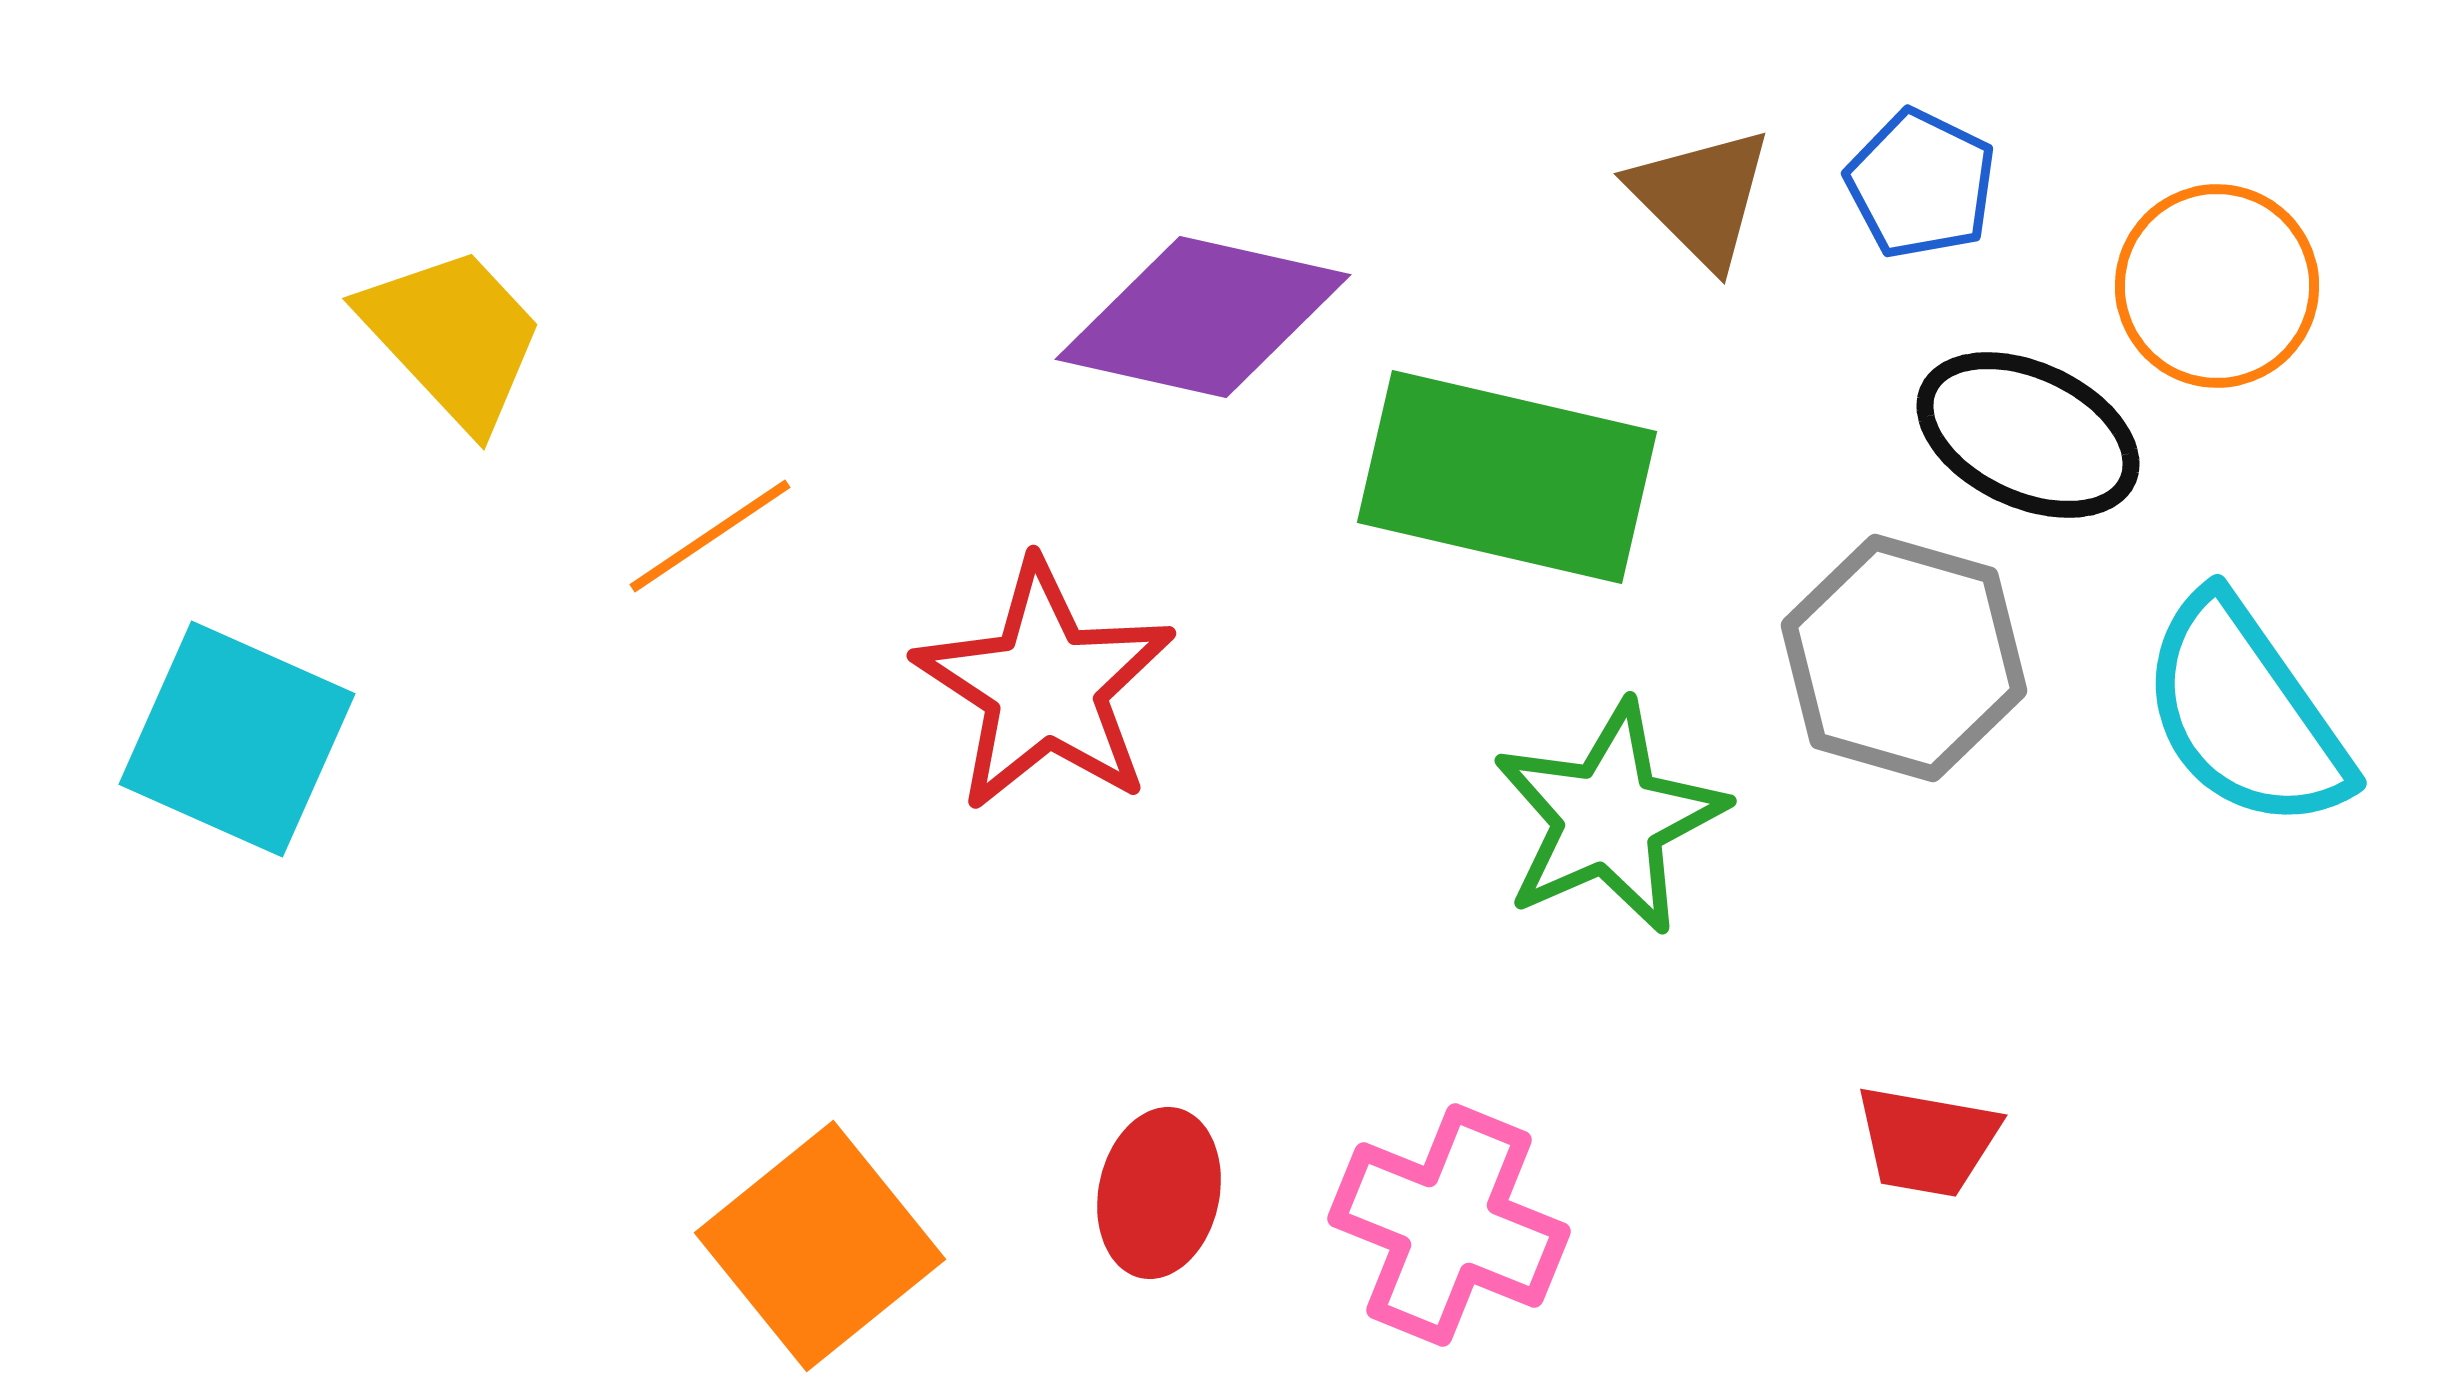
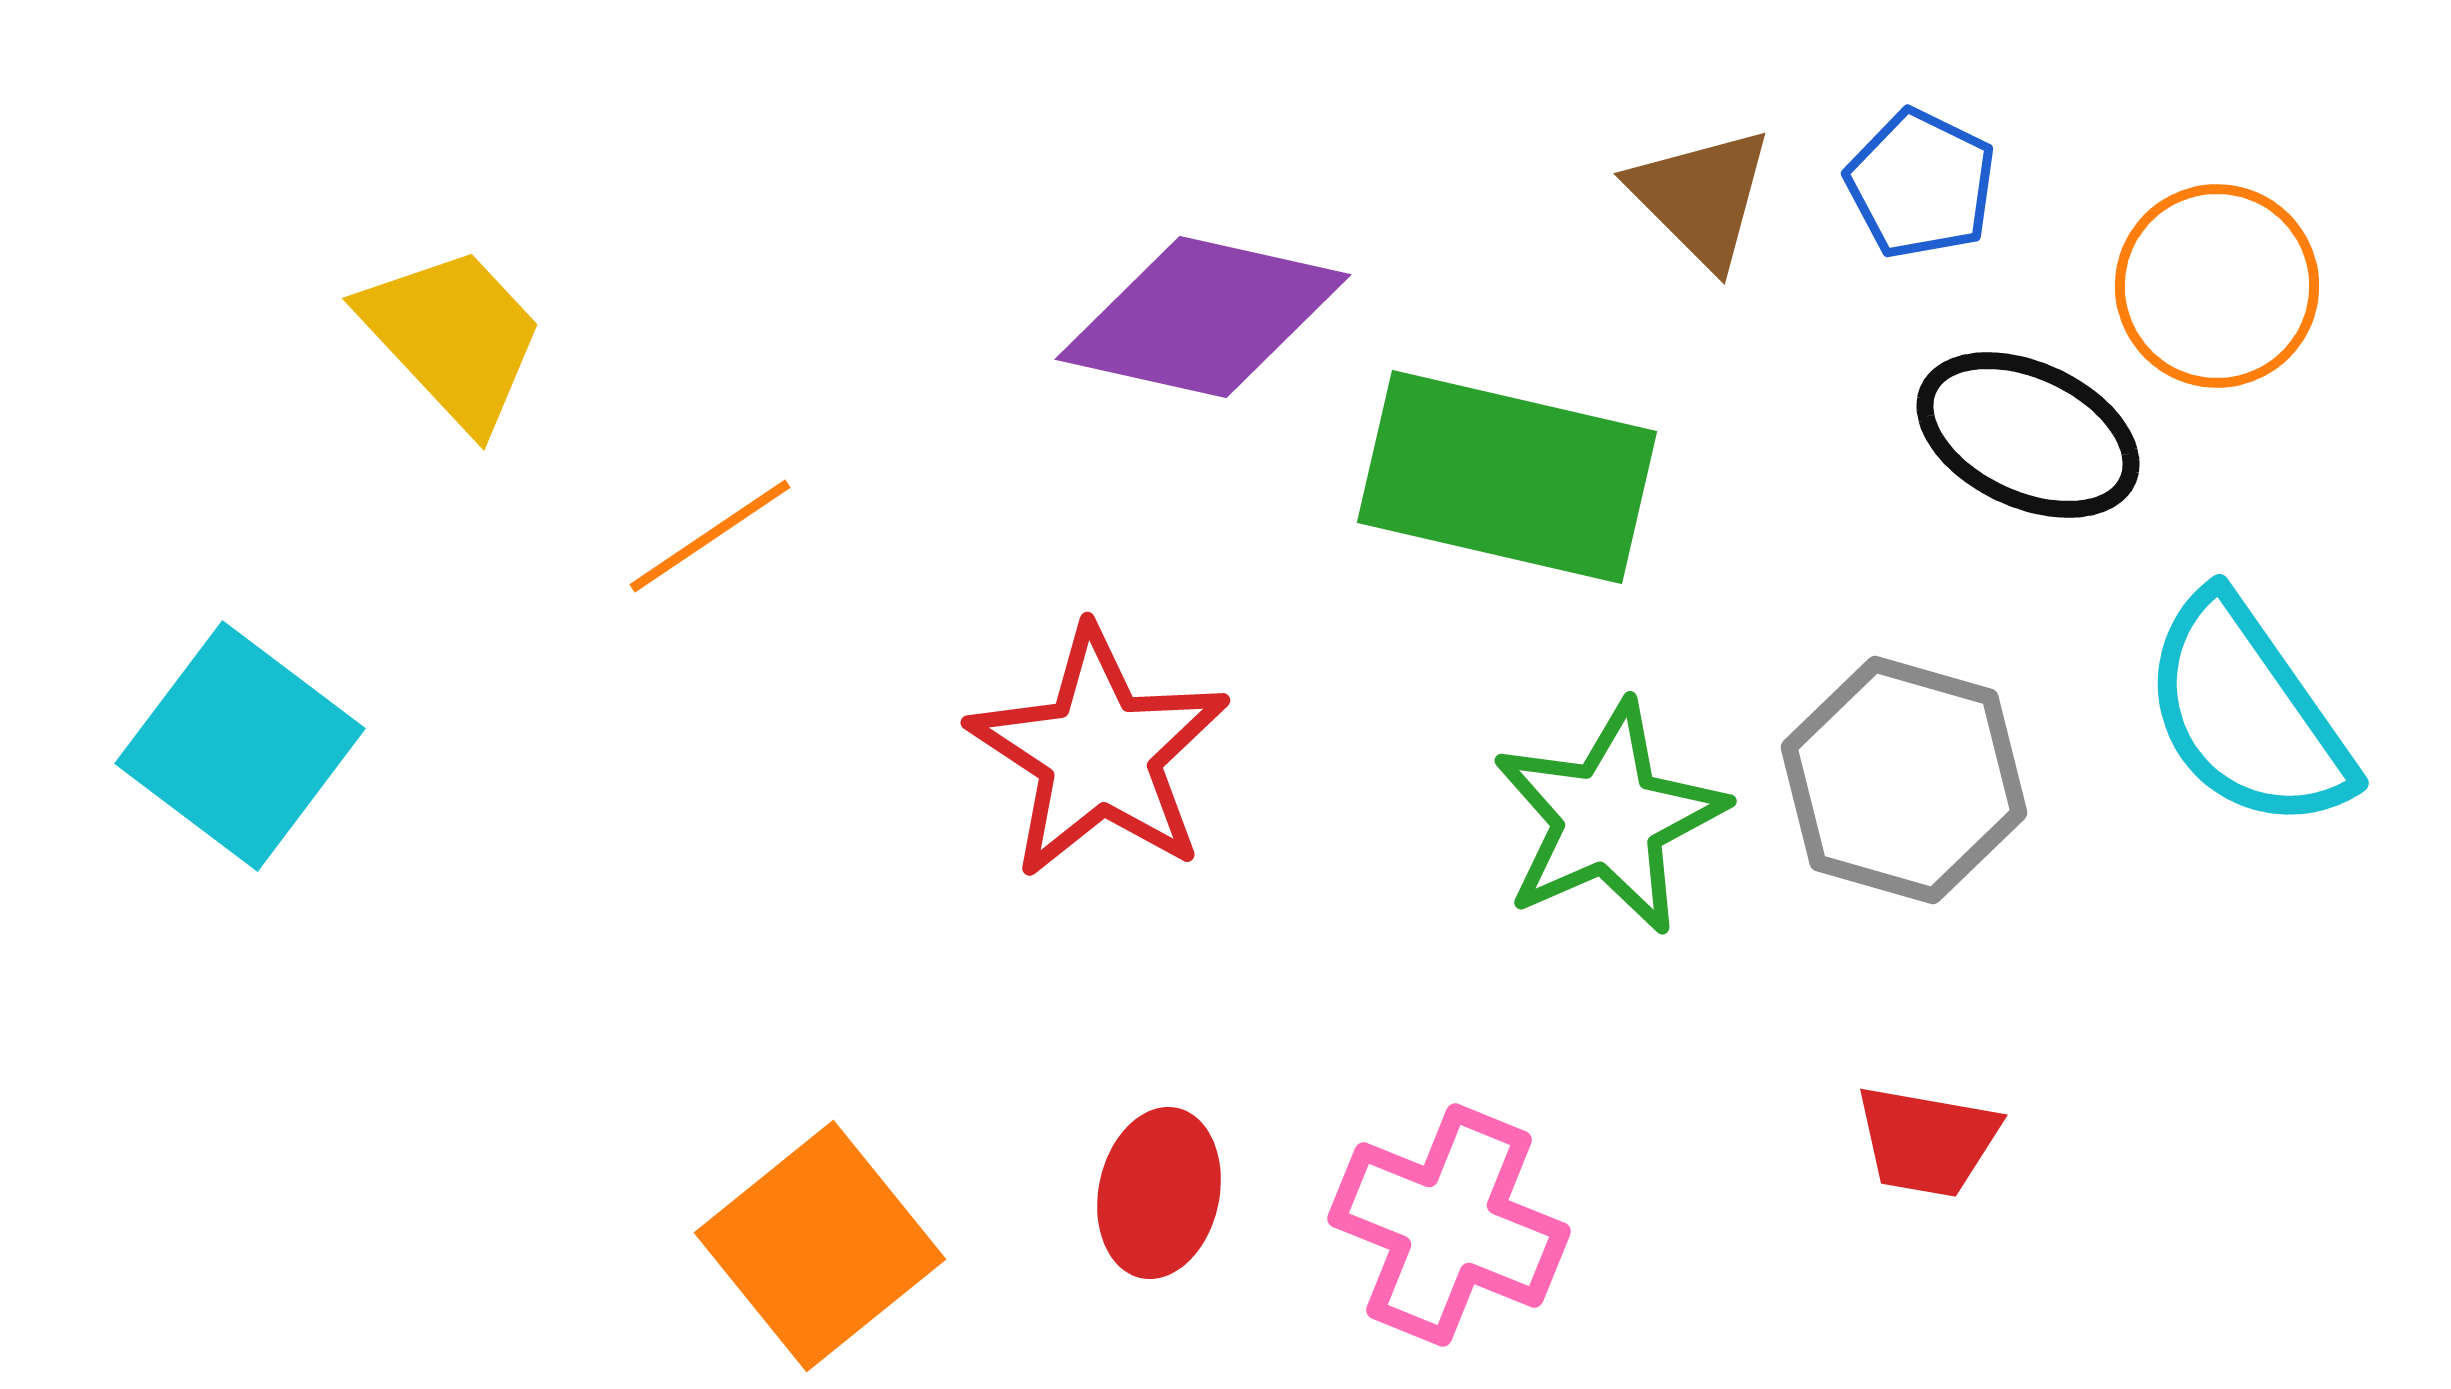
gray hexagon: moved 122 px down
red star: moved 54 px right, 67 px down
cyan semicircle: moved 2 px right
cyan square: moved 3 px right, 7 px down; rotated 13 degrees clockwise
